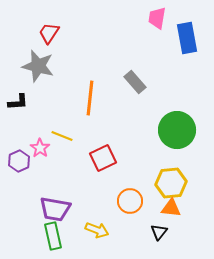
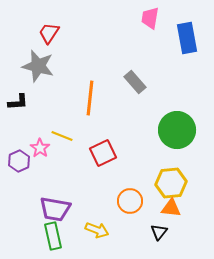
pink trapezoid: moved 7 px left
red square: moved 5 px up
